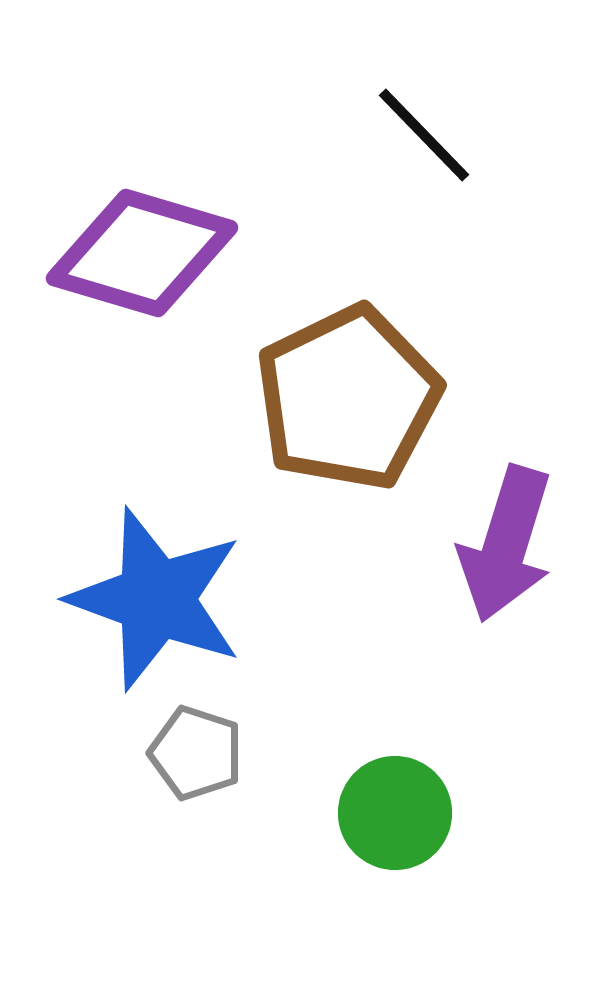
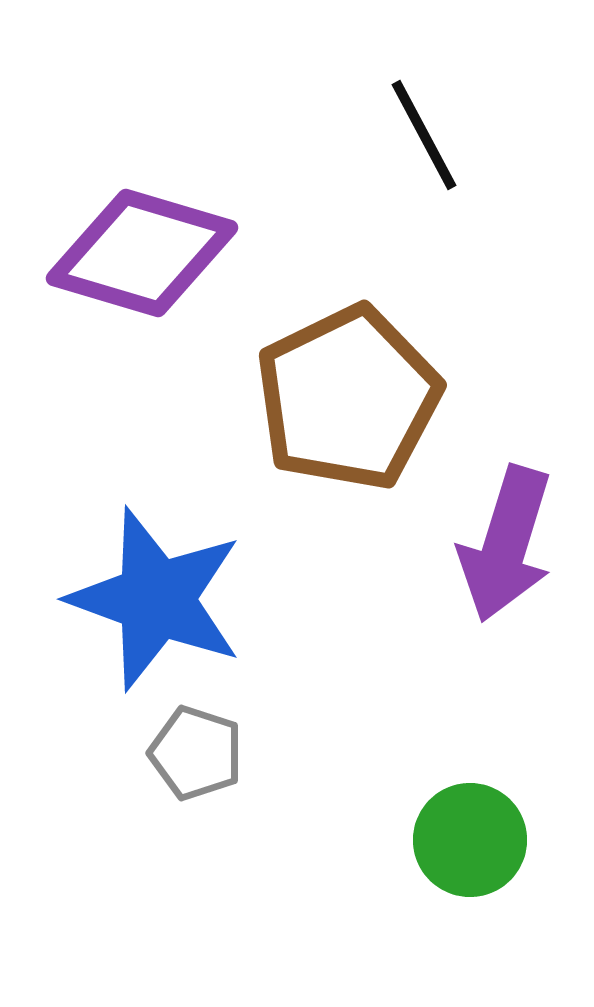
black line: rotated 16 degrees clockwise
green circle: moved 75 px right, 27 px down
